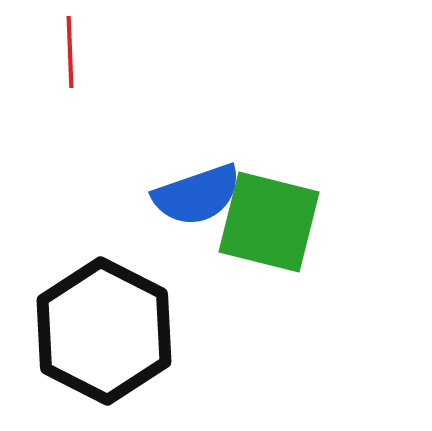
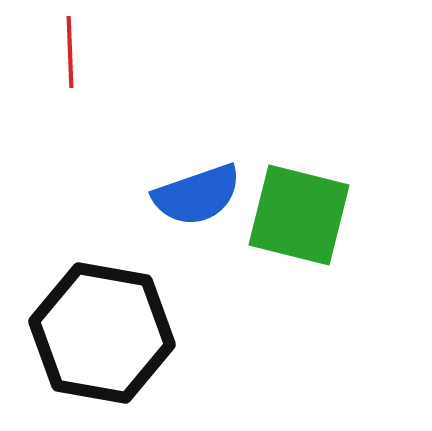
green square: moved 30 px right, 7 px up
black hexagon: moved 2 px left, 2 px down; rotated 17 degrees counterclockwise
